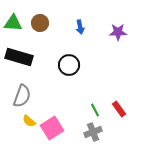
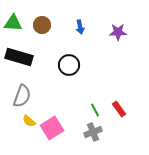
brown circle: moved 2 px right, 2 px down
